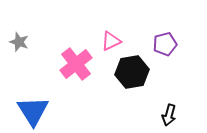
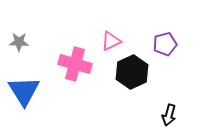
gray star: rotated 18 degrees counterclockwise
pink cross: moved 1 px left; rotated 36 degrees counterclockwise
black hexagon: rotated 16 degrees counterclockwise
blue triangle: moved 9 px left, 20 px up
